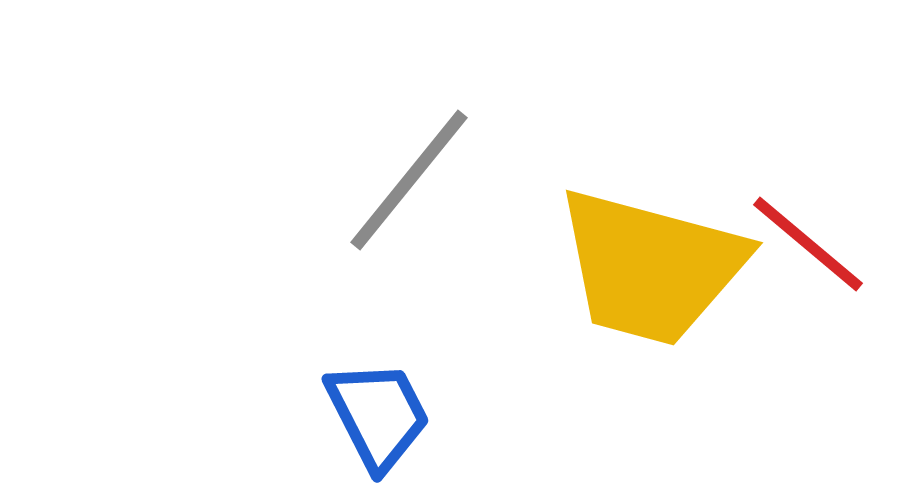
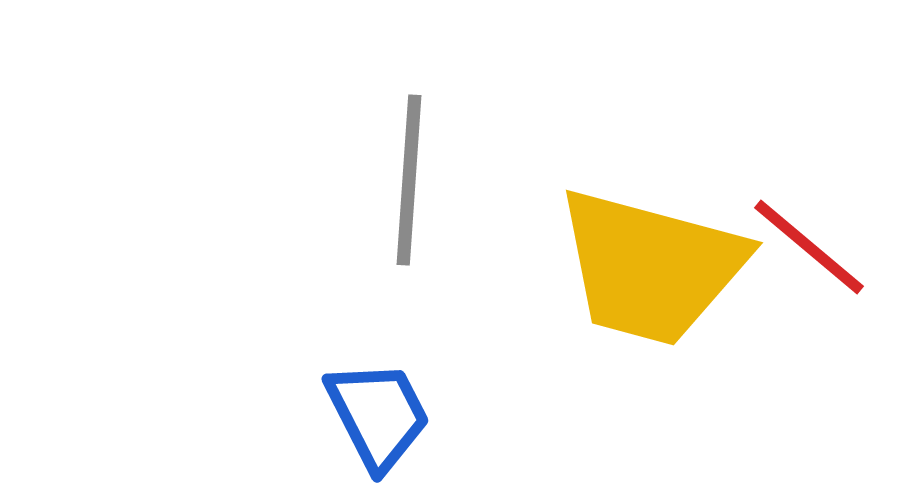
gray line: rotated 35 degrees counterclockwise
red line: moved 1 px right, 3 px down
